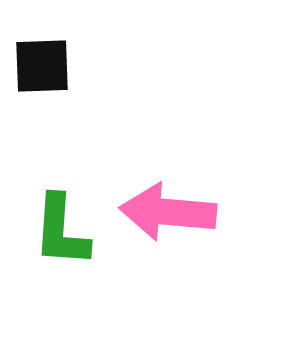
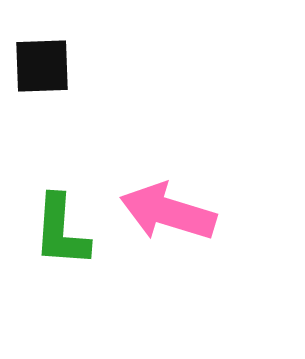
pink arrow: rotated 12 degrees clockwise
